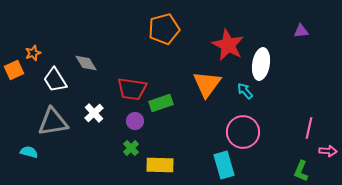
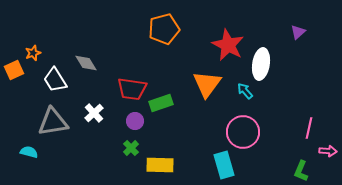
purple triangle: moved 3 px left, 1 px down; rotated 35 degrees counterclockwise
